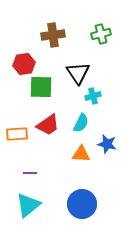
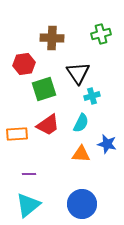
brown cross: moved 1 px left, 3 px down; rotated 10 degrees clockwise
green square: moved 3 px right, 2 px down; rotated 20 degrees counterclockwise
cyan cross: moved 1 px left
purple line: moved 1 px left, 1 px down
